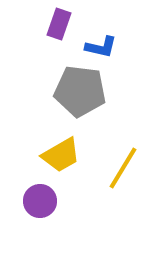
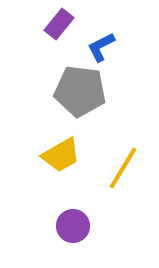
purple rectangle: rotated 20 degrees clockwise
blue L-shape: rotated 140 degrees clockwise
purple circle: moved 33 px right, 25 px down
